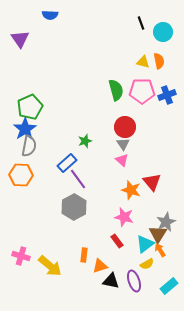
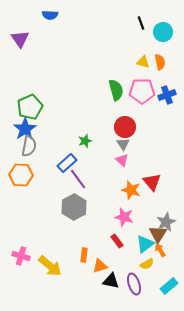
orange semicircle: moved 1 px right, 1 px down
purple ellipse: moved 3 px down
